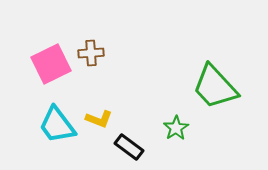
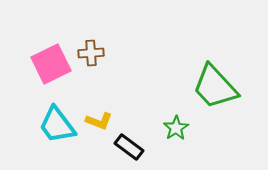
yellow L-shape: moved 2 px down
